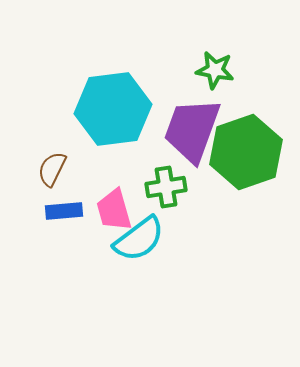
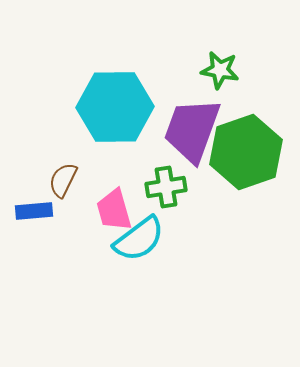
green star: moved 5 px right
cyan hexagon: moved 2 px right, 2 px up; rotated 6 degrees clockwise
brown semicircle: moved 11 px right, 11 px down
blue rectangle: moved 30 px left
